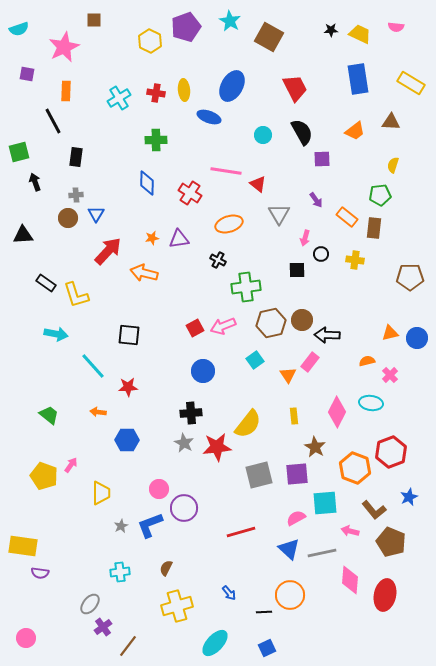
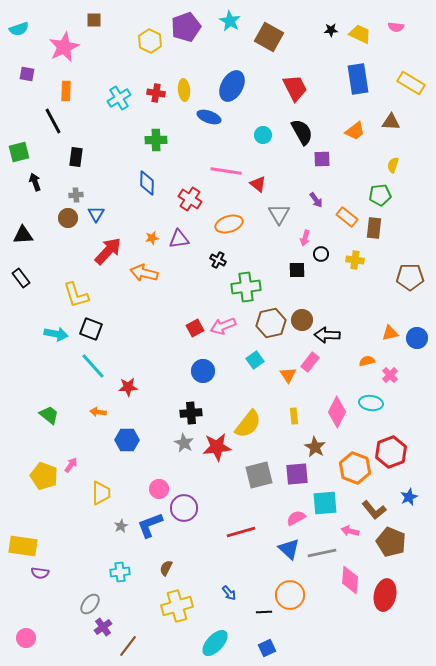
red cross at (190, 193): moved 6 px down
black rectangle at (46, 283): moved 25 px left, 5 px up; rotated 18 degrees clockwise
black square at (129, 335): moved 38 px left, 6 px up; rotated 15 degrees clockwise
